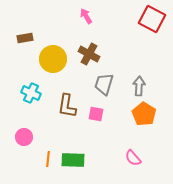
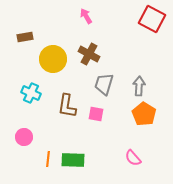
brown rectangle: moved 1 px up
